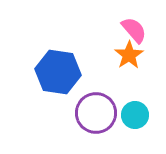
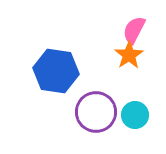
pink semicircle: rotated 112 degrees counterclockwise
blue hexagon: moved 2 px left, 1 px up
purple circle: moved 1 px up
